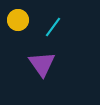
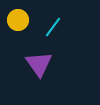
purple triangle: moved 3 px left
